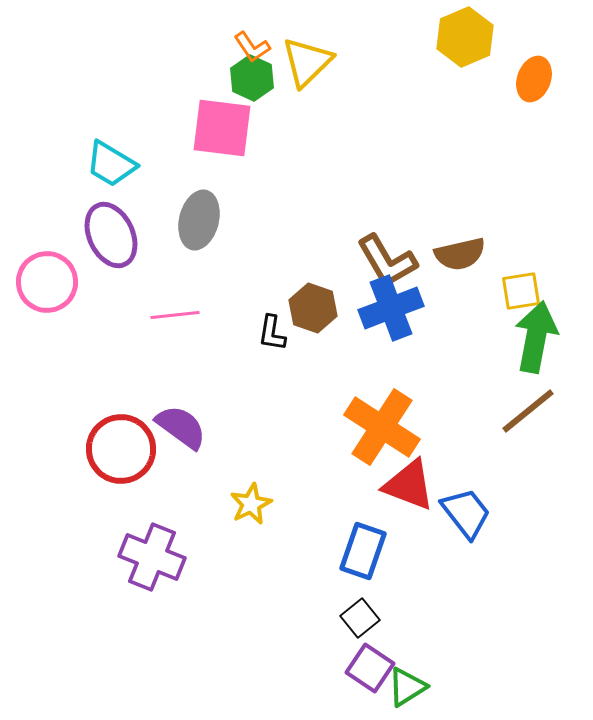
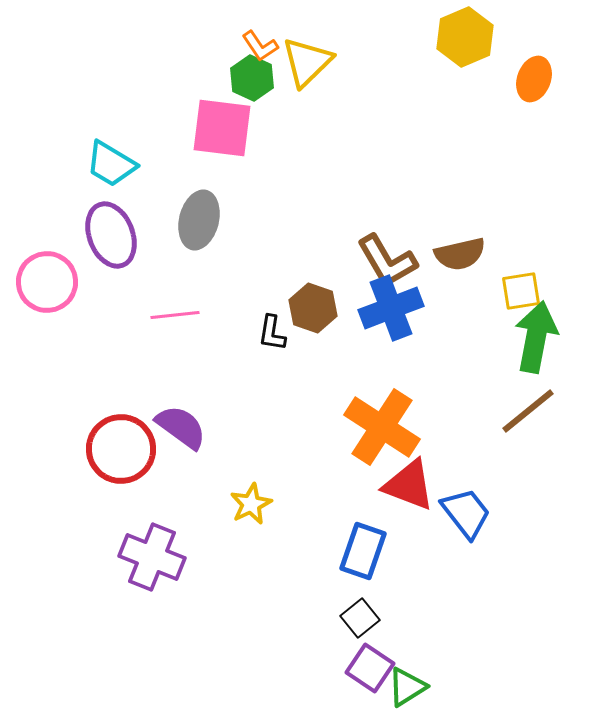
orange L-shape: moved 8 px right, 1 px up
purple ellipse: rotated 4 degrees clockwise
